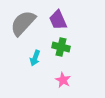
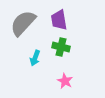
purple trapezoid: moved 1 px right; rotated 15 degrees clockwise
pink star: moved 2 px right, 1 px down
